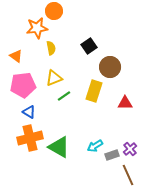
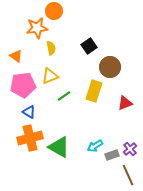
yellow triangle: moved 4 px left, 2 px up
red triangle: rotated 21 degrees counterclockwise
